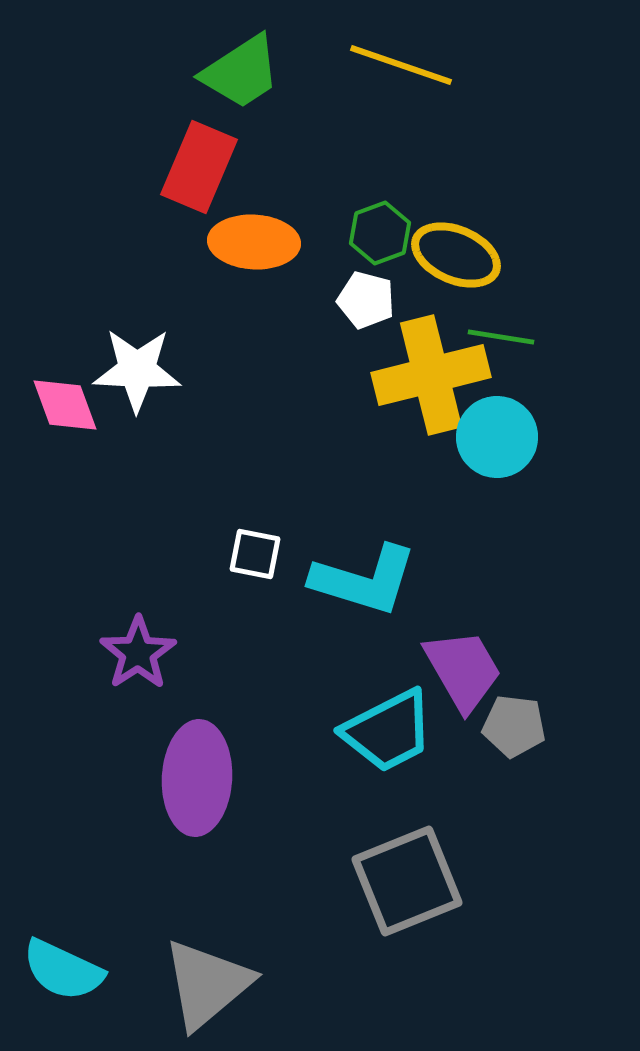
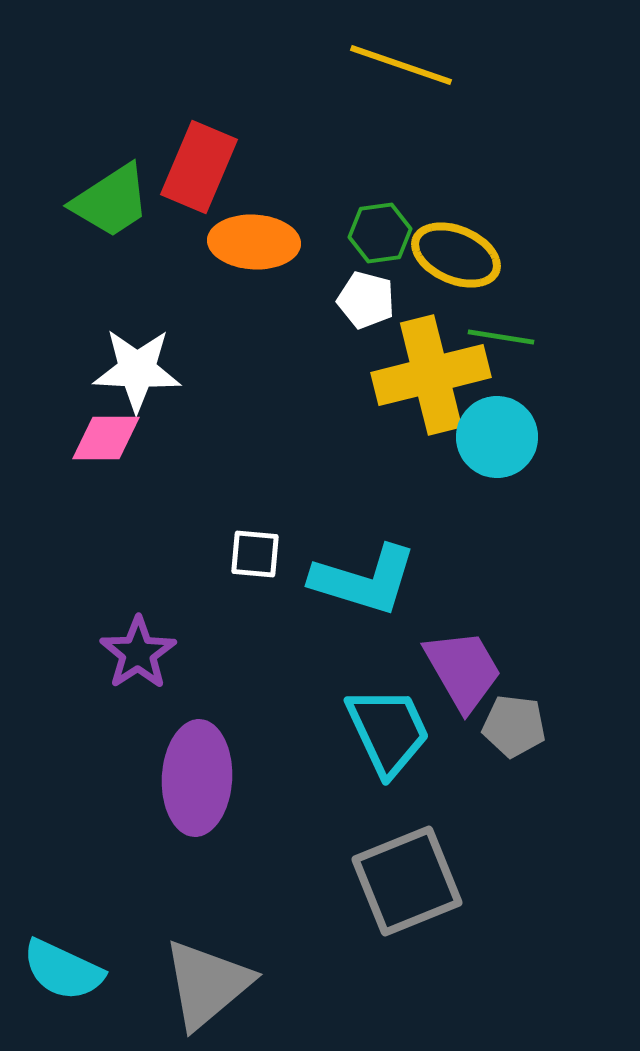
green trapezoid: moved 130 px left, 129 px down
green hexagon: rotated 12 degrees clockwise
pink diamond: moved 41 px right, 33 px down; rotated 70 degrees counterclockwise
white square: rotated 6 degrees counterclockwise
cyan trapezoid: rotated 88 degrees counterclockwise
